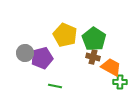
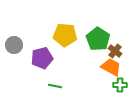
yellow pentagon: rotated 20 degrees counterclockwise
green pentagon: moved 4 px right
gray circle: moved 11 px left, 8 px up
brown cross: moved 22 px right, 6 px up; rotated 24 degrees clockwise
green cross: moved 3 px down
